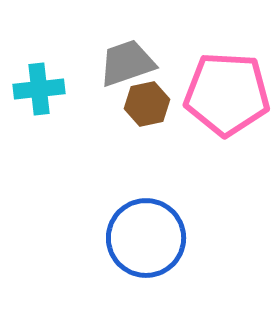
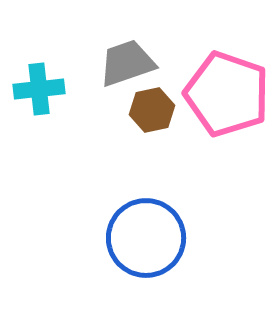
pink pentagon: rotated 16 degrees clockwise
brown hexagon: moved 5 px right, 6 px down
